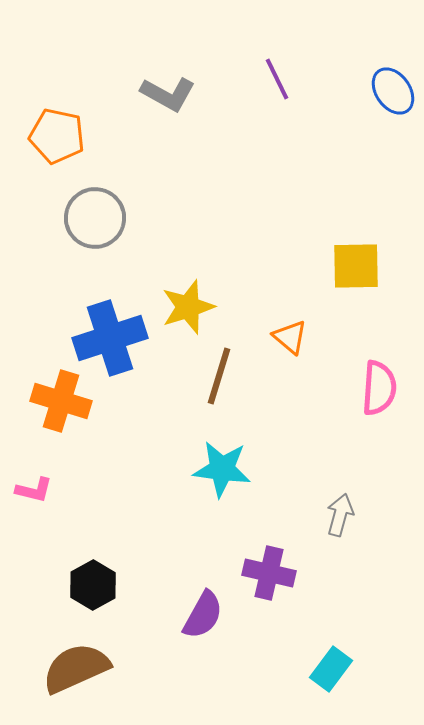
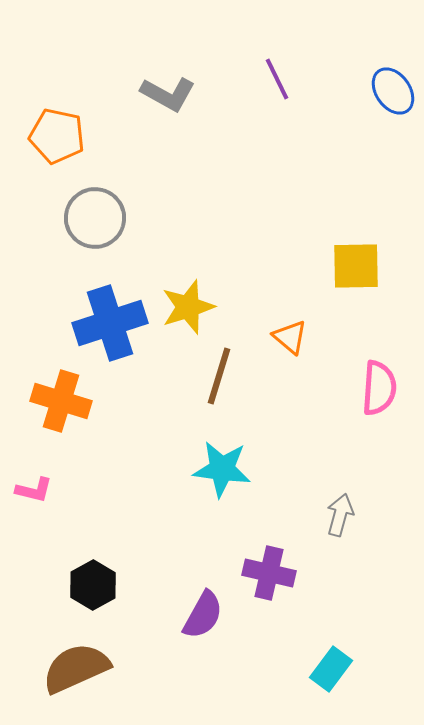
blue cross: moved 15 px up
